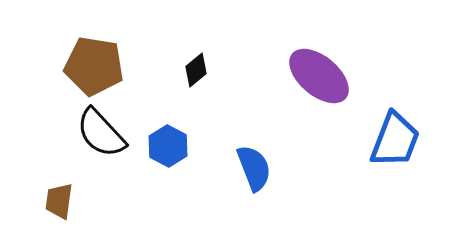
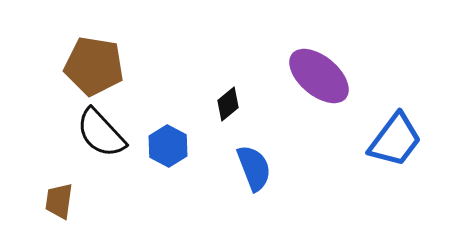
black diamond: moved 32 px right, 34 px down
blue trapezoid: rotated 16 degrees clockwise
